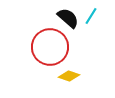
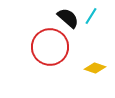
yellow diamond: moved 26 px right, 8 px up
